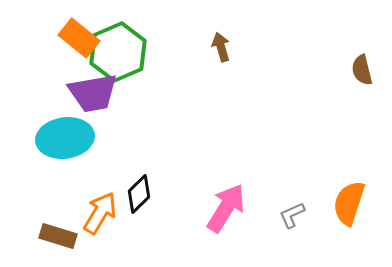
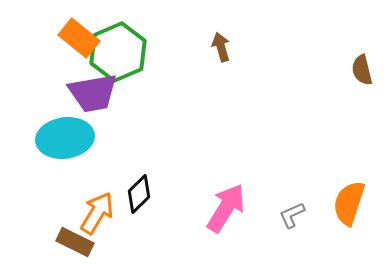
orange arrow: moved 3 px left
brown rectangle: moved 17 px right, 6 px down; rotated 9 degrees clockwise
